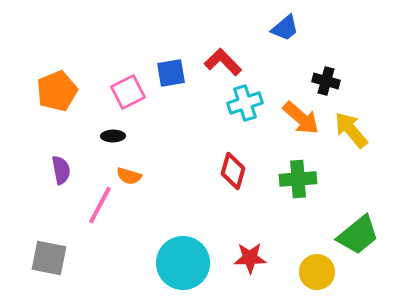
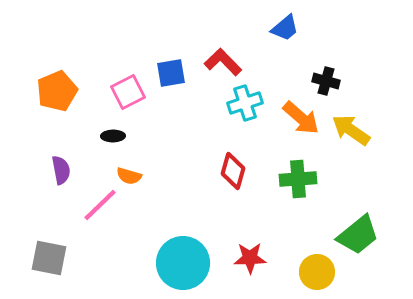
yellow arrow: rotated 15 degrees counterclockwise
pink line: rotated 18 degrees clockwise
